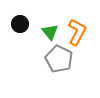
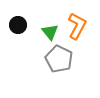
black circle: moved 2 px left, 1 px down
orange L-shape: moved 6 px up
